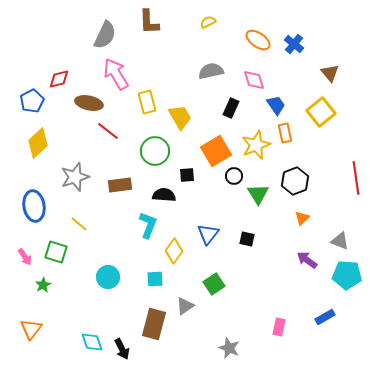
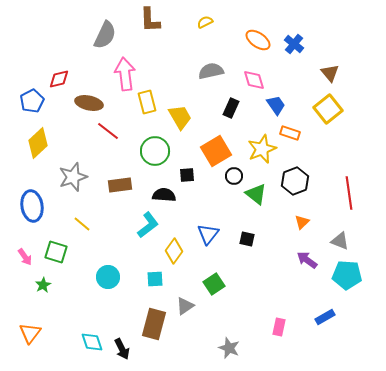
brown L-shape at (149, 22): moved 1 px right, 2 px up
yellow semicircle at (208, 22): moved 3 px left
pink arrow at (116, 74): moved 9 px right; rotated 24 degrees clockwise
yellow square at (321, 112): moved 7 px right, 3 px up
orange rectangle at (285, 133): moved 5 px right; rotated 60 degrees counterclockwise
yellow star at (256, 145): moved 6 px right, 4 px down
gray star at (75, 177): moved 2 px left
red line at (356, 178): moved 7 px left, 15 px down
green triangle at (258, 194): moved 2 px left; rotated 20 degrees counterclockwise
blue ellipse at (34, 206): moved 2 px left
orange triangle at (302, 218): moved 4 px down
yellow line at (79, 224): moved 3 px right
cyan L-shape at (148, 225): rotated 32 degrees clockwise
orange triangle at (31, 329): moved 1 px left, 4 px down
